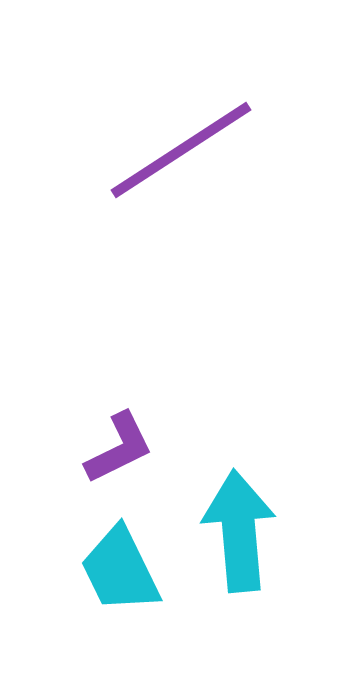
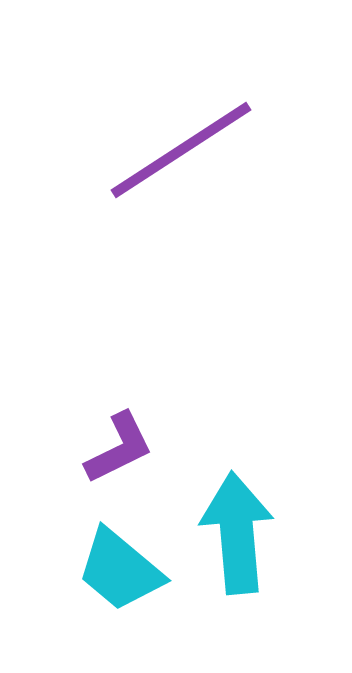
cyan arrow: moved 2 px left, 2 px down
cyan trapezoid: rotated 24 degrees counterclockwise
